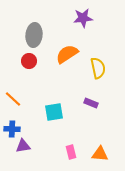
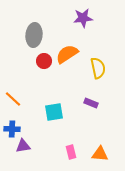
red circle: moved 15 px right
